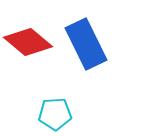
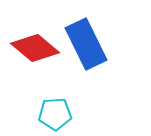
red diamond: moved 7 px right, 6 px down
